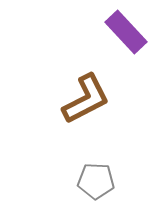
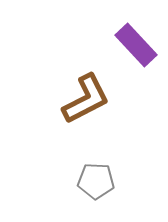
purple rectangle: moved 10 px right, 13 px down
